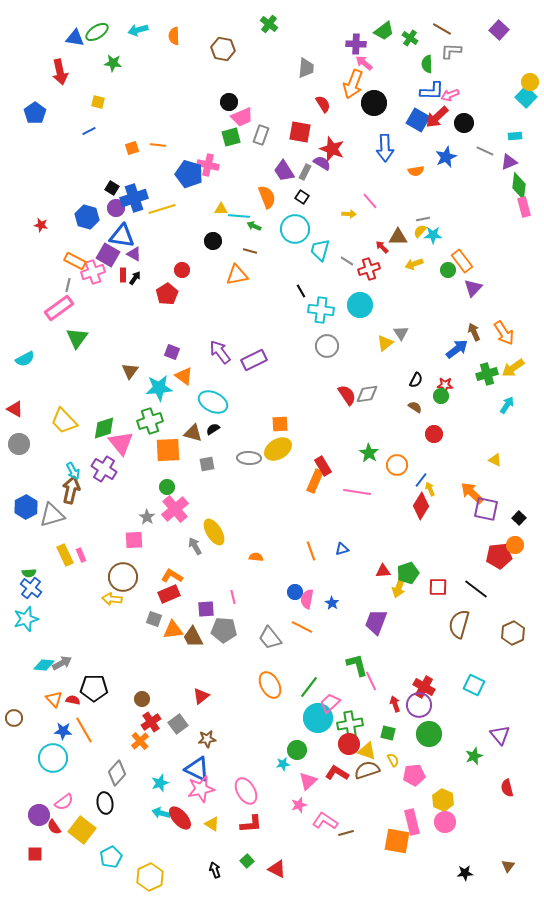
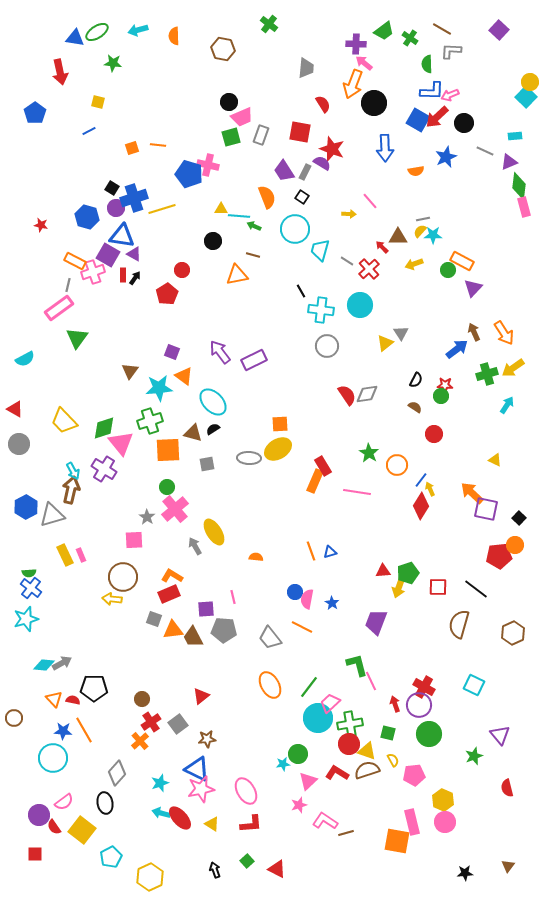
brown line at (250, 251): moved 3 px right, 4 px down
orange rectangle at (462, 261): rotated 25 degrees counterclockwise
red cross at (369, 269): rotated 25 degrees counterclockwise
cyan ellipse at (213, 402): rotated 20 degrees clockwise
blue triangle at (342, 549): moved 12 px left, 3 px down
green circle at (297, 750): moved 1 px right, 4 px down
